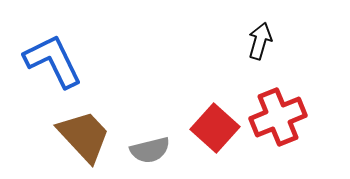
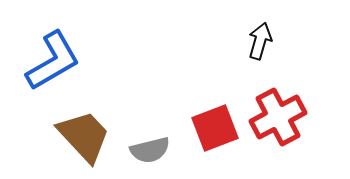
blue L-shape: rotated 86 degrees clockwise
red cross: rotated 6 degrees counterclockwise
red square: rotated 27 degrees clockwise
